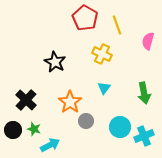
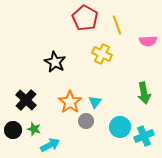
pink semicircle: rotated 108 degrees counterclockwise
cyan triangle: moved 9 px left, 14 px down
